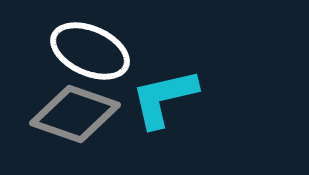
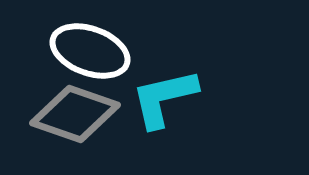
white ellipse: rotated 4 degrees counterclockwise
